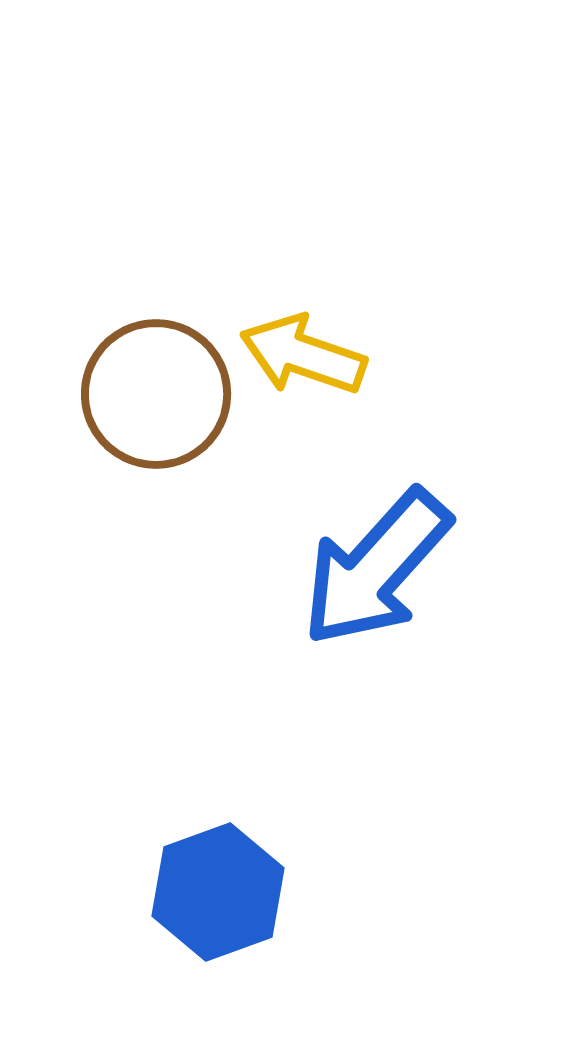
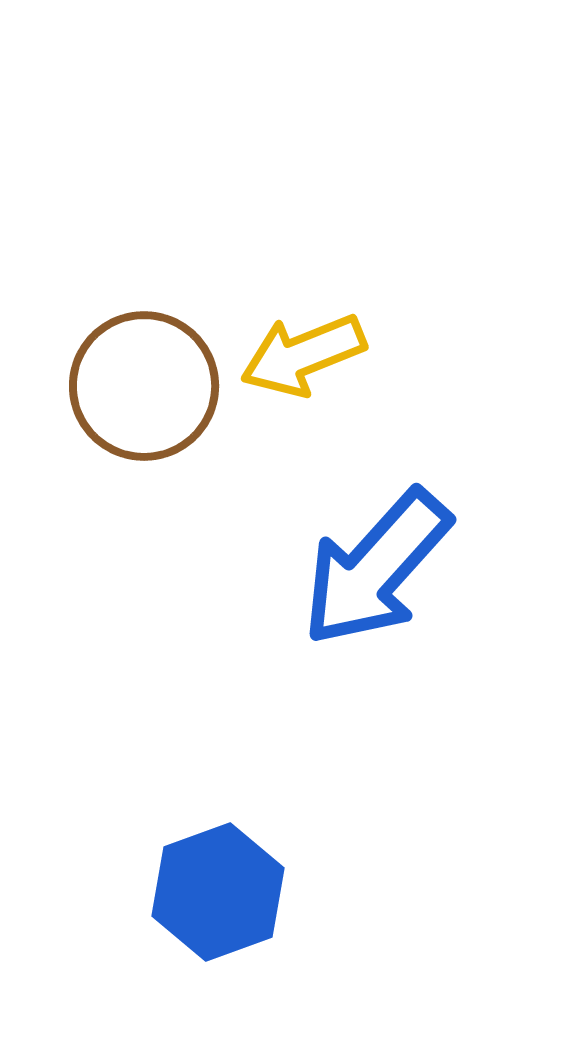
yellow arrow: rotated 41 degrees counterclockwise
brown circle: moved 12 px left, 8 px up
